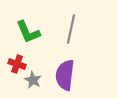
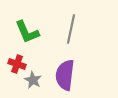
green L-shape: moved 1 px left
